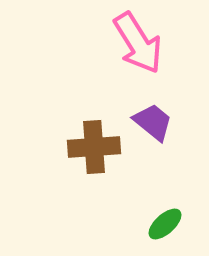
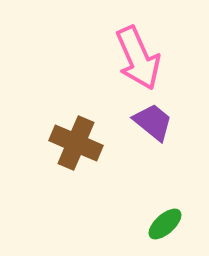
pink arrow: moved 15 px down; rotated 8 degrees clockwise
brown cross: moved 18 px left, 4 px up; rotated 27 degrees clockwise
